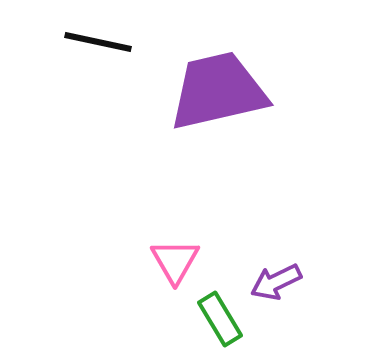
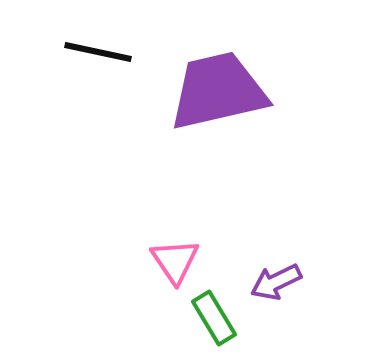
black line: moved 10 px down
pink triangle: rotated 4 degrees counterclockwise
green rectangle: moved 6 px left, 1 px up
